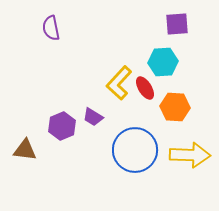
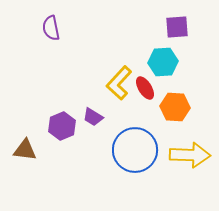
purple square: moved 3 px down
